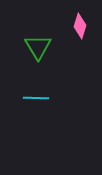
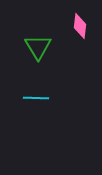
pink diamond: rotated 10 degrees counterclockwise
